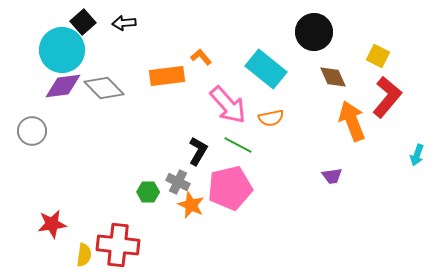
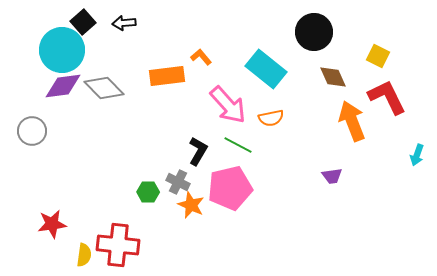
red L-shape: rotated 66 degrees counterclockwise
